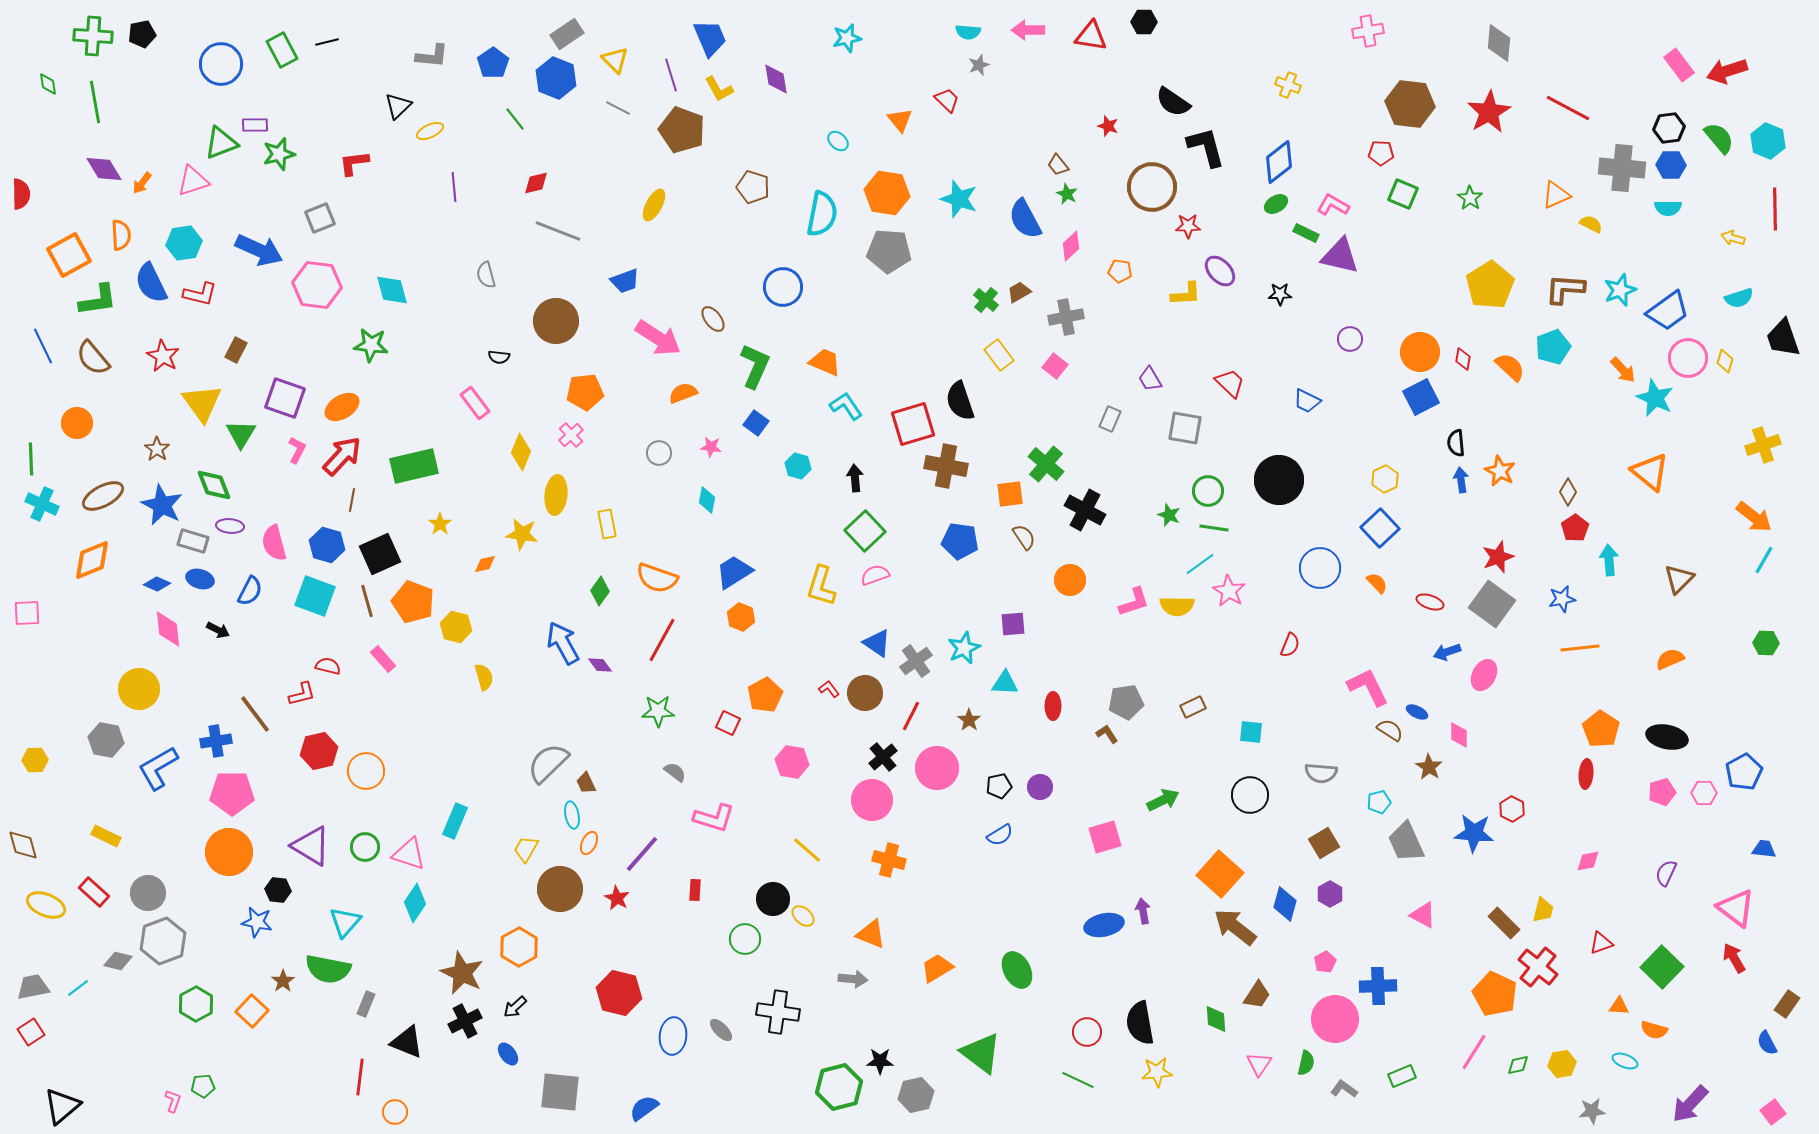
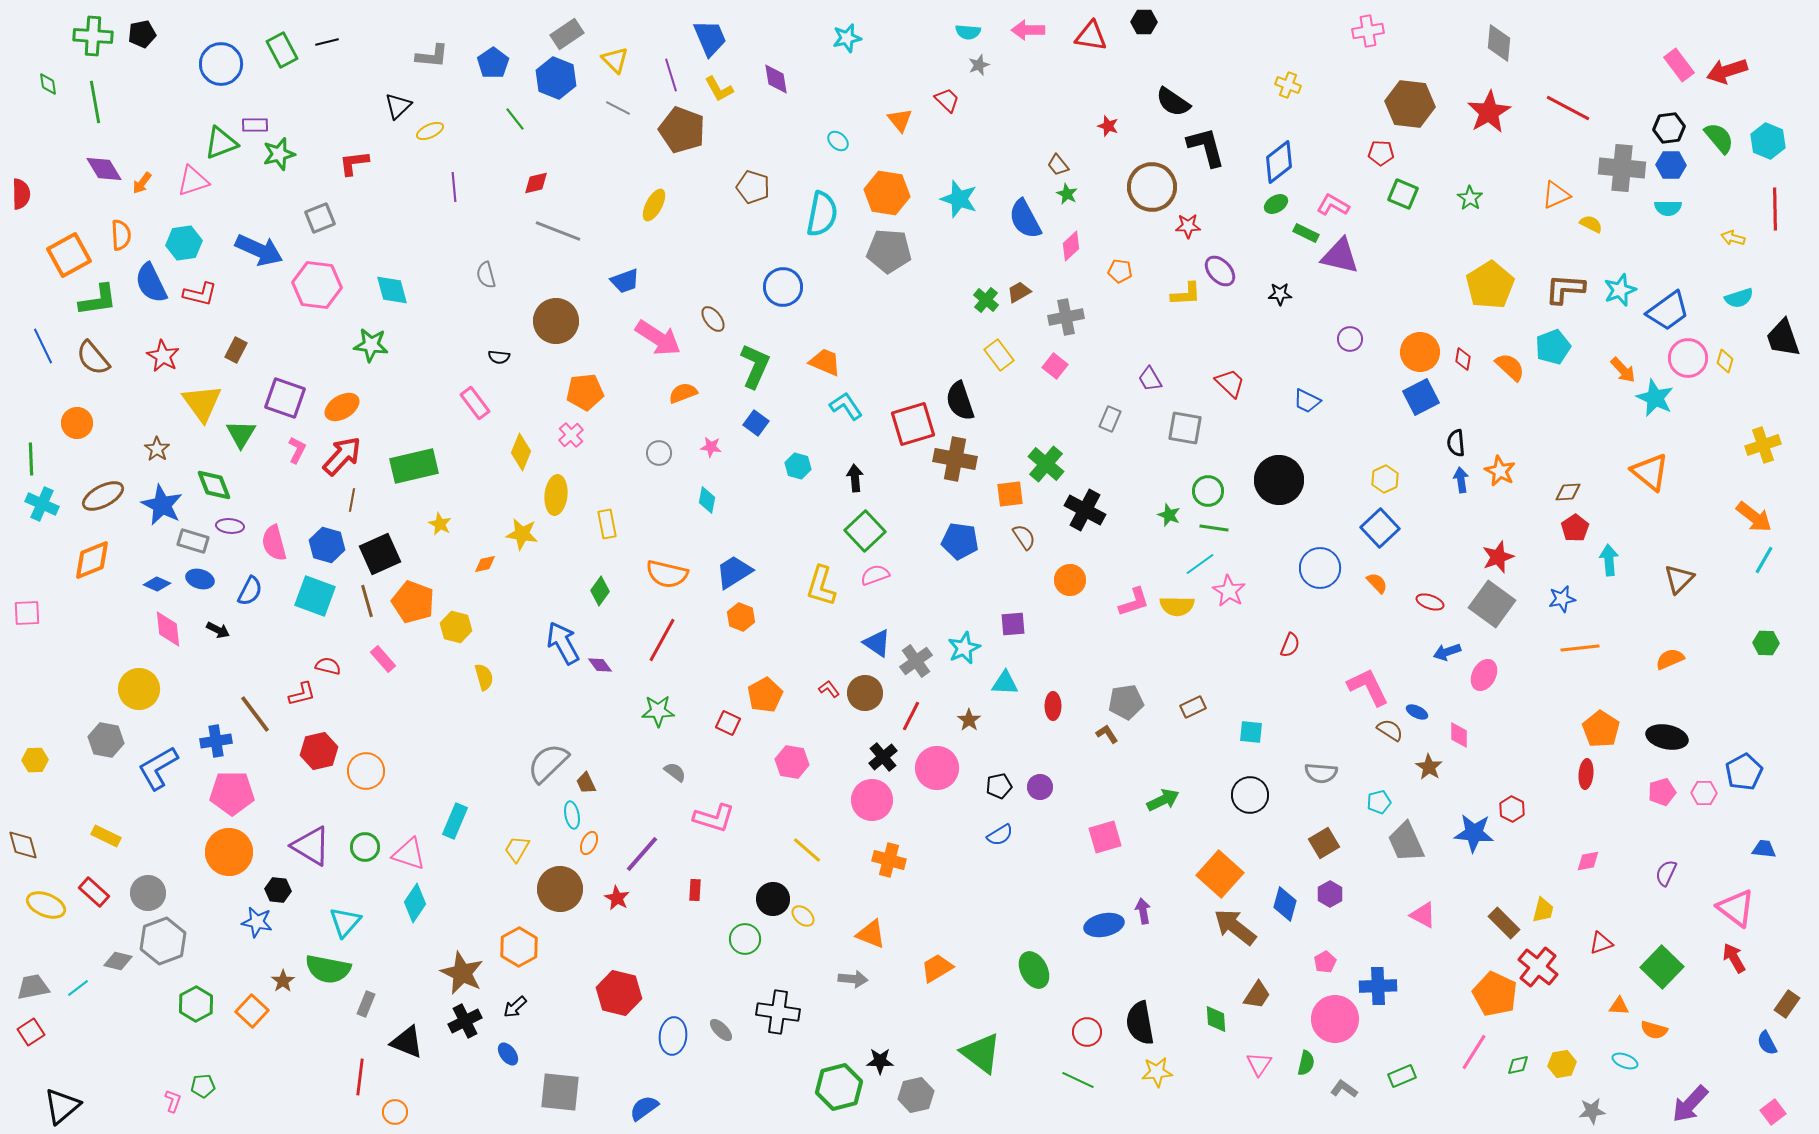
brown cross at (946, 466): moved 9 px right, 7 px up
brown diamond at (1568, 492): rotated 56 degrees clockwise
yellow star at (440, 524): rotated 10 degrees counterclockwise
orange semicircle at (657, 578): moved 10 px right, 4 px up; rotated 6 degrees counterclockwise
yellow trapezoid at (526, 849): moved 9 px left
green ellipse at (1017, 970): moved 17 px right
